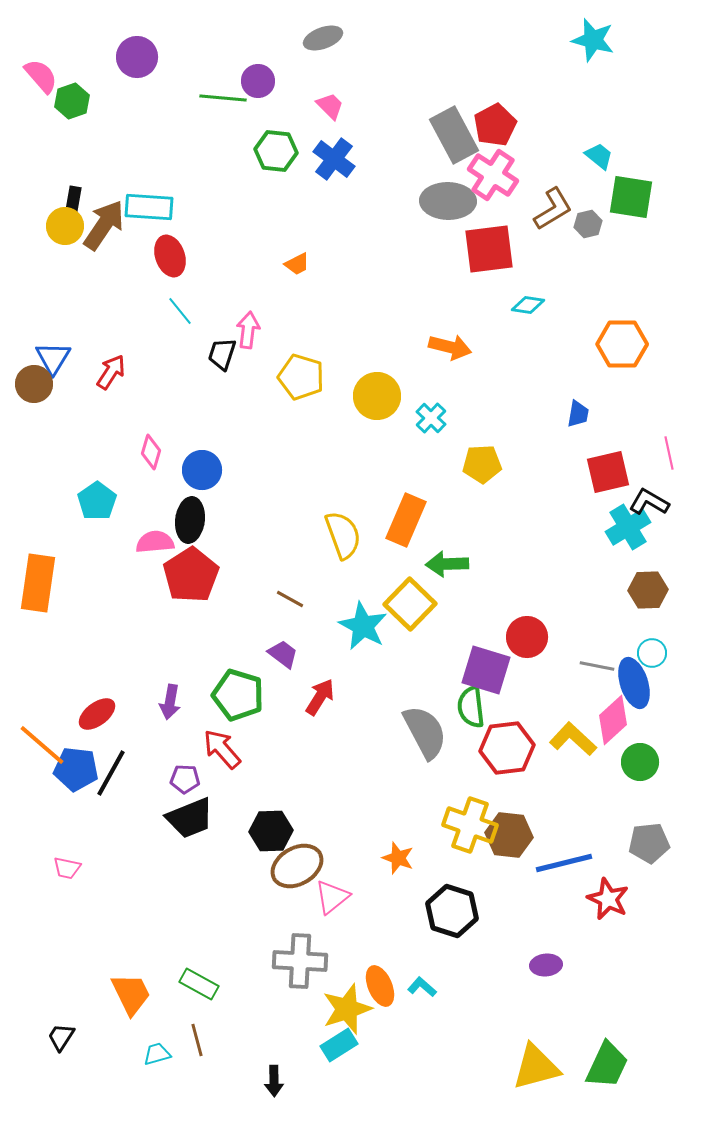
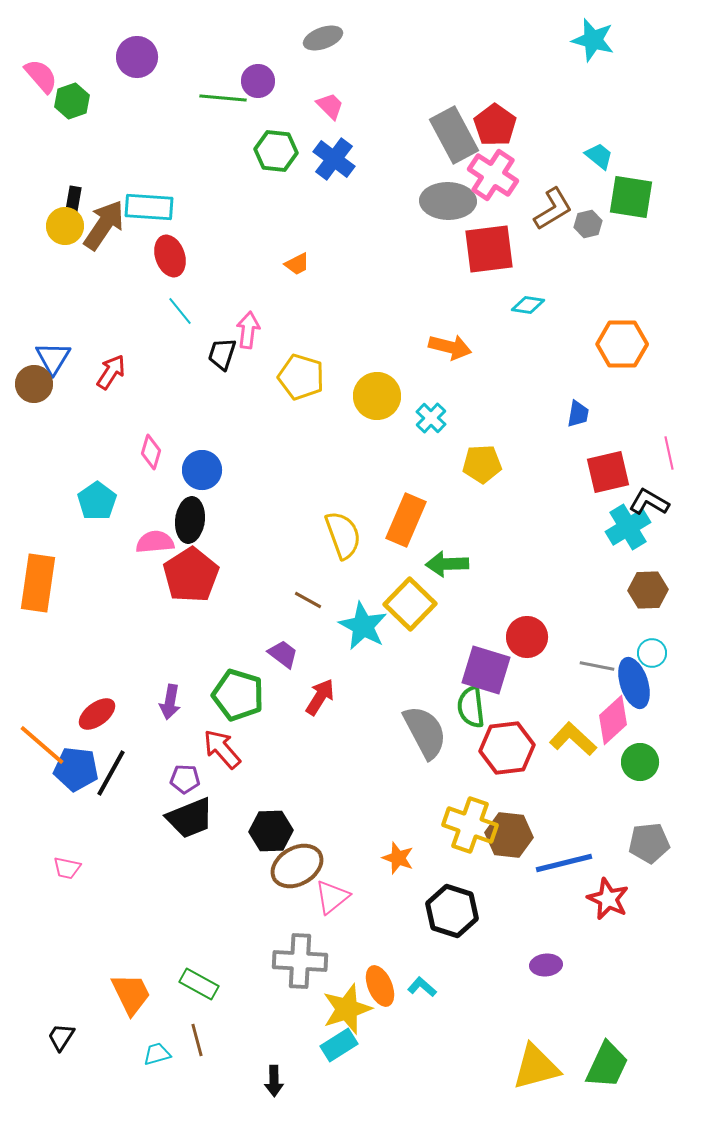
red pentagon at (495, 125): rotated 9 degrees counterclockwise
brown line at (290, 599): moved 18 px right, 1 px down
